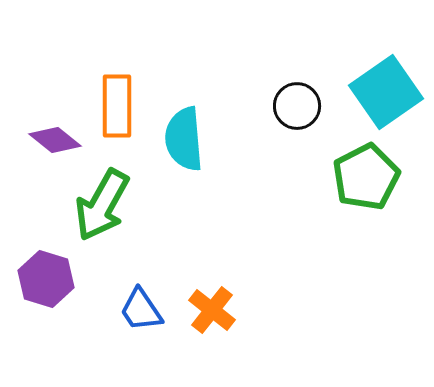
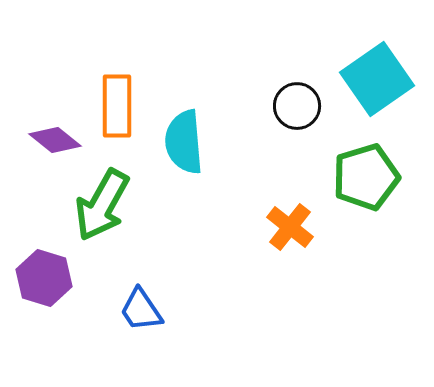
cyan square: moved 9 px left, 13 px up
cyan semicircle: moved 3 px down
green pentagon: rotated 10 degrees clockwise
purple hexagon: moved 2 px left, 1 px up
orange cross: moved 78 px right, 83 px up
